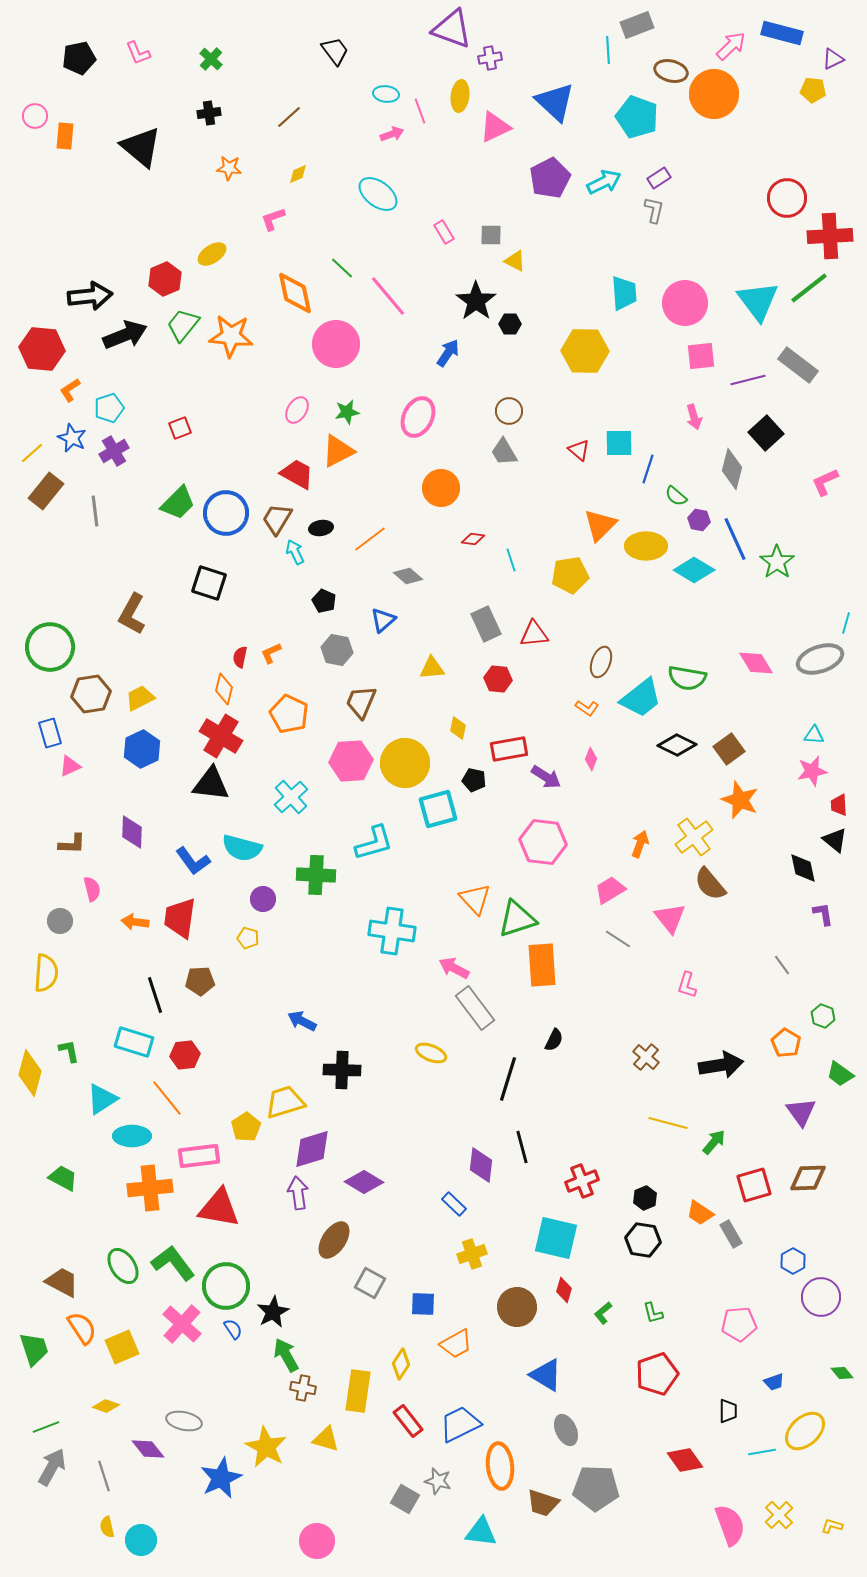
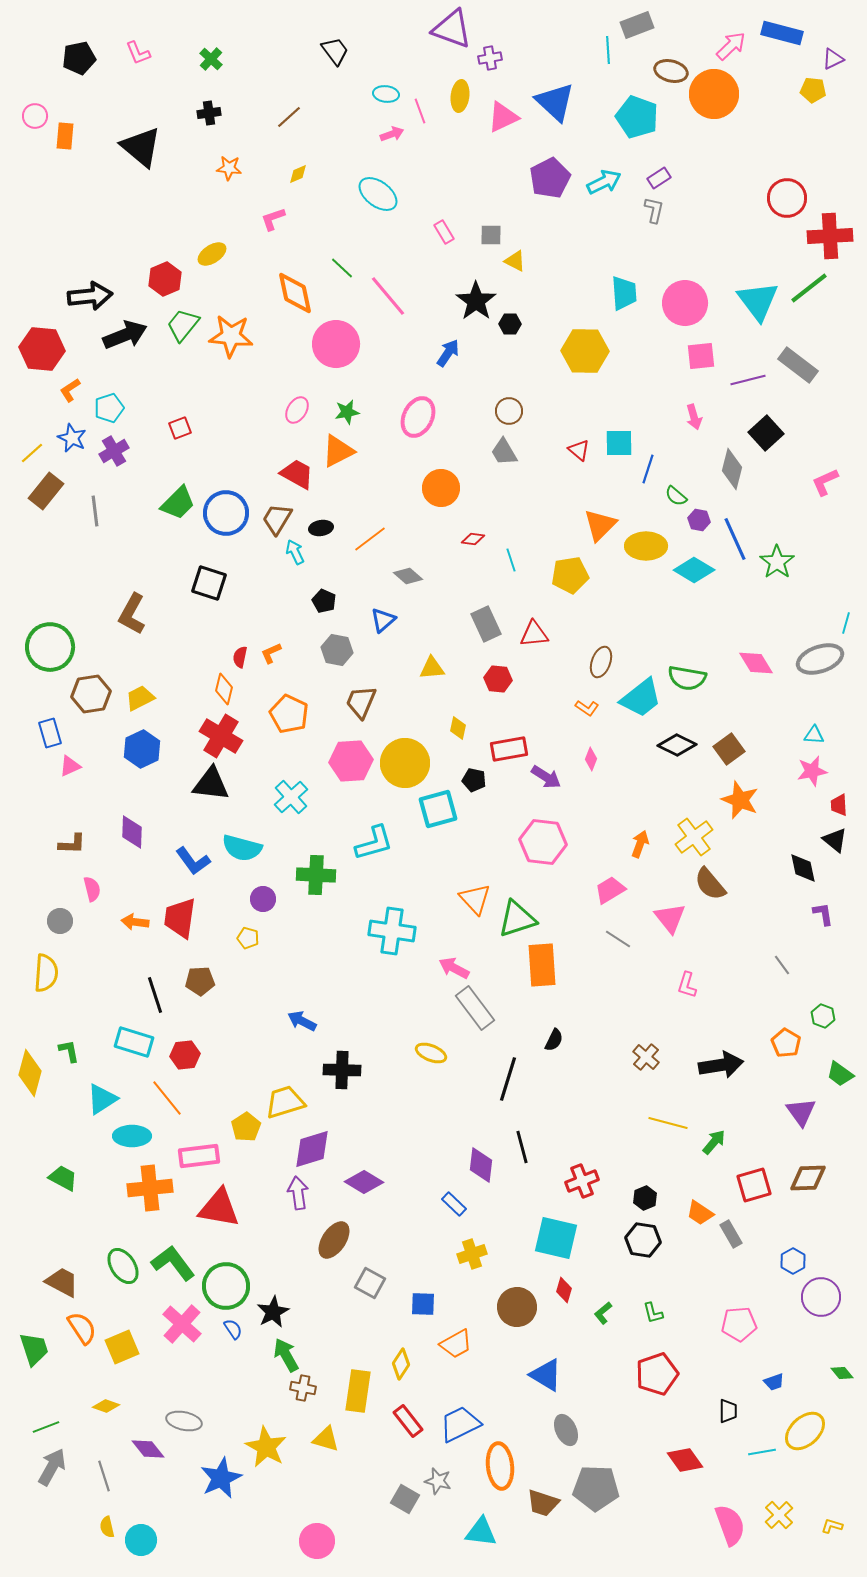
pink triangle at (495, 127): moved 8 px right, 10 px up
